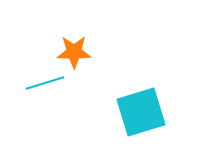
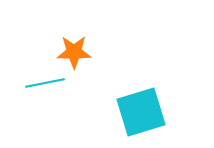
cyan line: rotated 6 degrees clockwise
